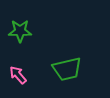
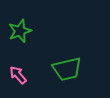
green star: rotated 20 degrees counterclockwise
